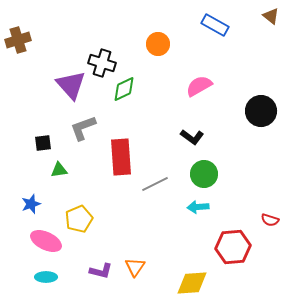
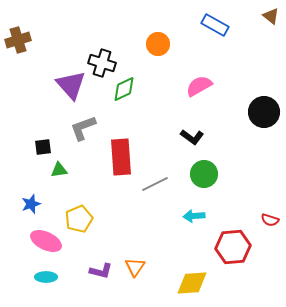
black circle: moved 3 px right, 1 px down
black square: moved 4 px down
cyan arrow: moved 4 px left, 9 px down
